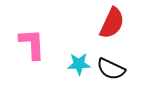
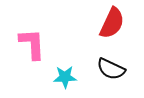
cyan star: moved 14 px left, 13 px down
